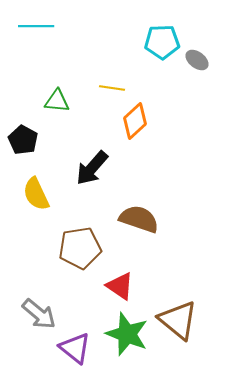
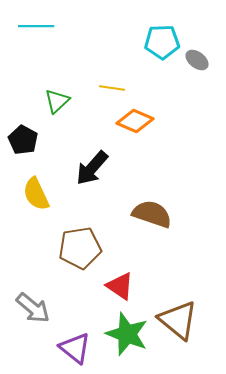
green triangle: rotated 48 degrees counterclockwise
orange diamond: rotated 66 degrees clockwise
brown semicircle: moved 13 px right, 5 px up
gray arrow: moved 6 px left, 6 px up
